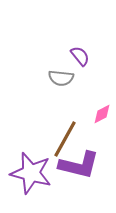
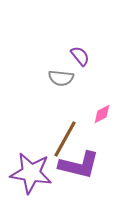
purple star: rotated 6 degrees counterclockwise
